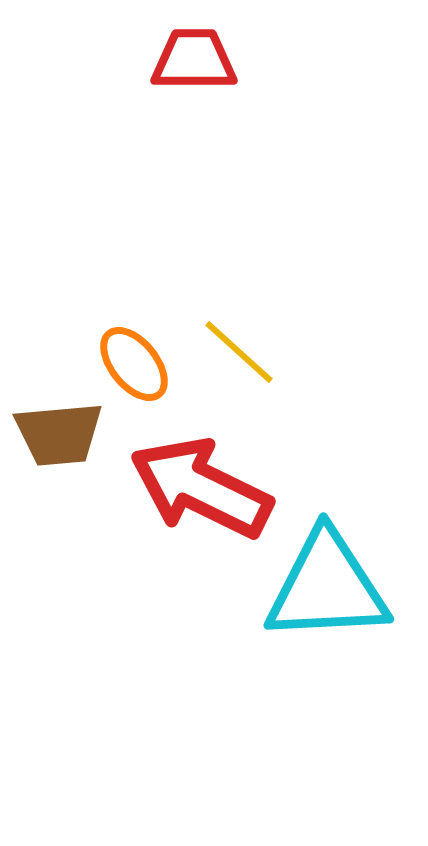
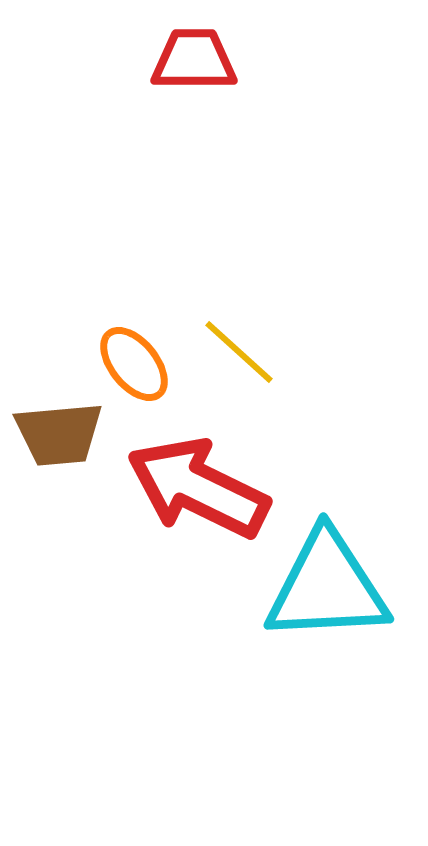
red arrow: moved 3 px left
